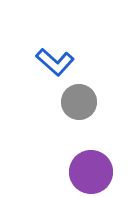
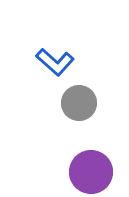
gray circle: moved 1 px down
